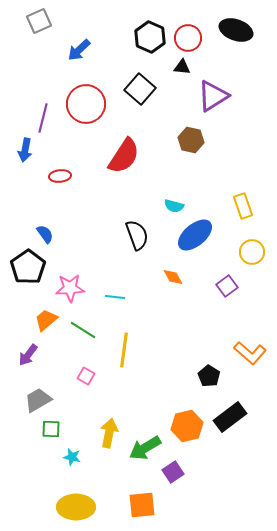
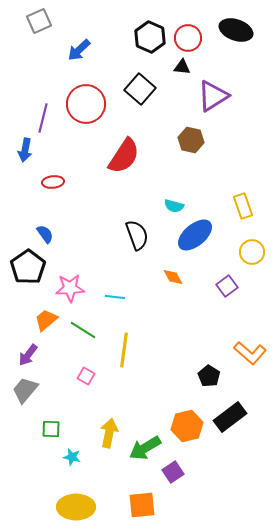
red ellipse at (60, 176): moved 7 px left, 6 px down
gray trapezoid at (38, 400): moved 13 px left, 10 px up; rotated 20 degrees counterclockwise
